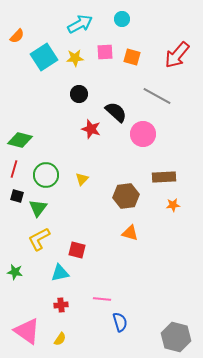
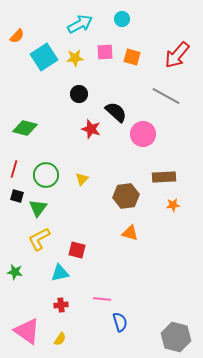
gray line: moved 9 px right
green diamond: moved 5 px right, 12 px up
